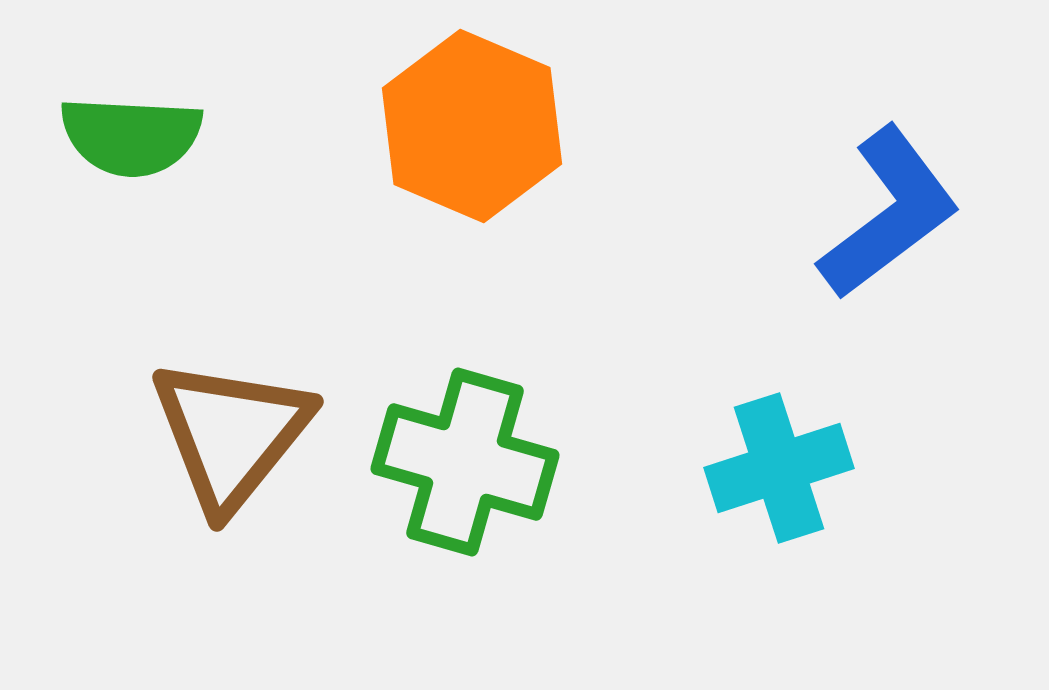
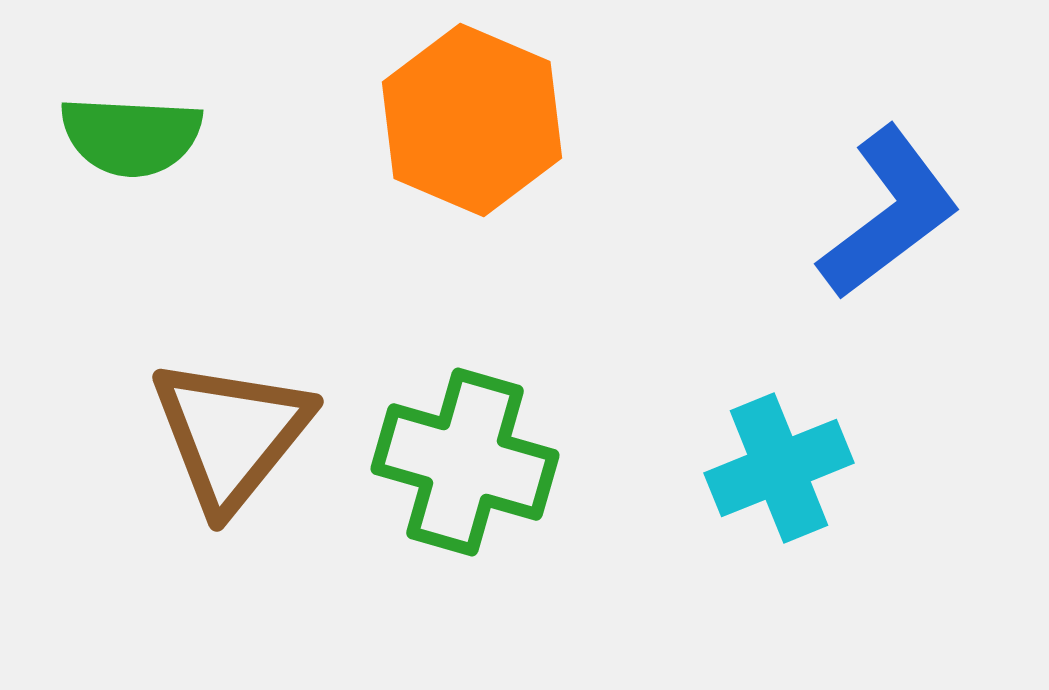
orange hexagon: moved 6 px up
cyan cross: rotated 4 degrees counterclockwise
